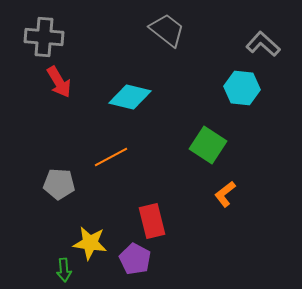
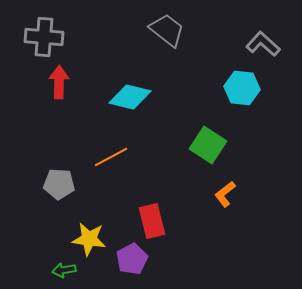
red arrow: rotated 148 degrees counterclockwise
yellow star: moved 1 px left, 4 px up
purple pentagon: moved 3 px left; rotated 16 degrees clockwise
green arrow: rotated 85 degrees clockwise
